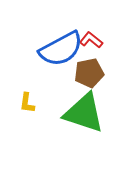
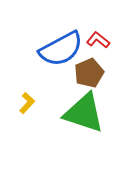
red L-shape: moved 7 px right
brown pentagon: rotated 12 degrees counterclockwise
yellow L-shape: rotated 145 degrees counterclockwise
